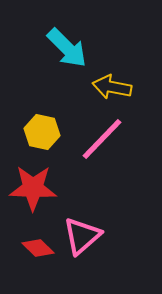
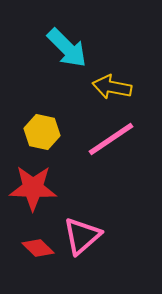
pink line: moved 9 px right; rotated 12 degrees clockwise
